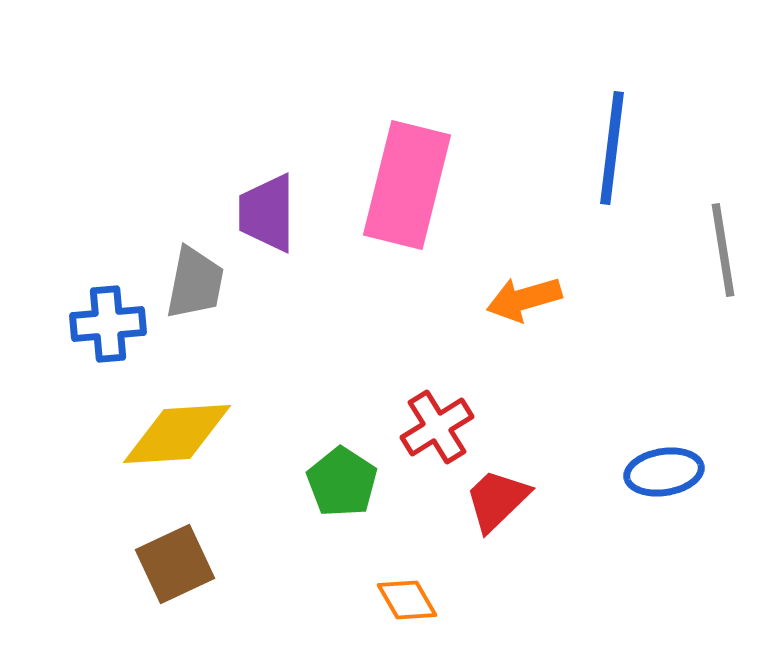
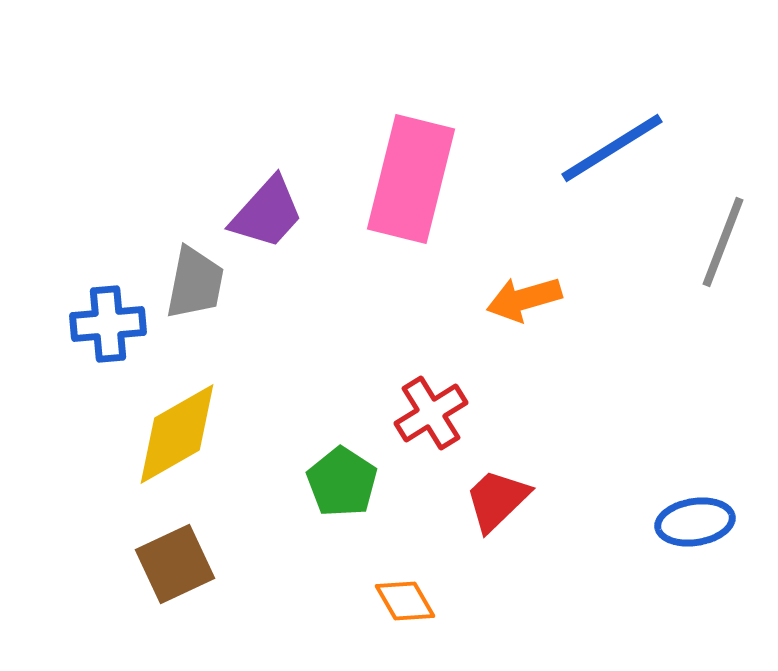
blue line: rotated 51 degrees clockwise
pink rectangle: moved 4 px right, 6 px up
purple trapezoid: rotated 138 degrees counterclockwise
gray line: moved 8 px up; rotated 30 degrees clockwise
red cross: moved 6 px left, 14 px up
yellow diamond: rotated 26 degrees counterclockwise
blue ellipse: moved 31 px right, 50 px down
orange diamond: moved 2 px left, 1 px down
